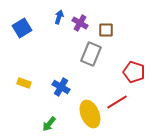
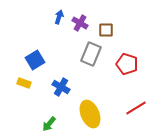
blue square: moved 13 px right, 32 px down
red pentagon: moved 7 px left, 8 px up
red line: moved 19 px right, 6 px down
